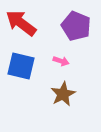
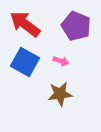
red arrow: moved 4 px right, 1 px down
blue square: moved 4 px right, 4 px up; rotated 16 degrees clockwise
brown star: moved 3 px left; rotated 20 degrees clockwise
